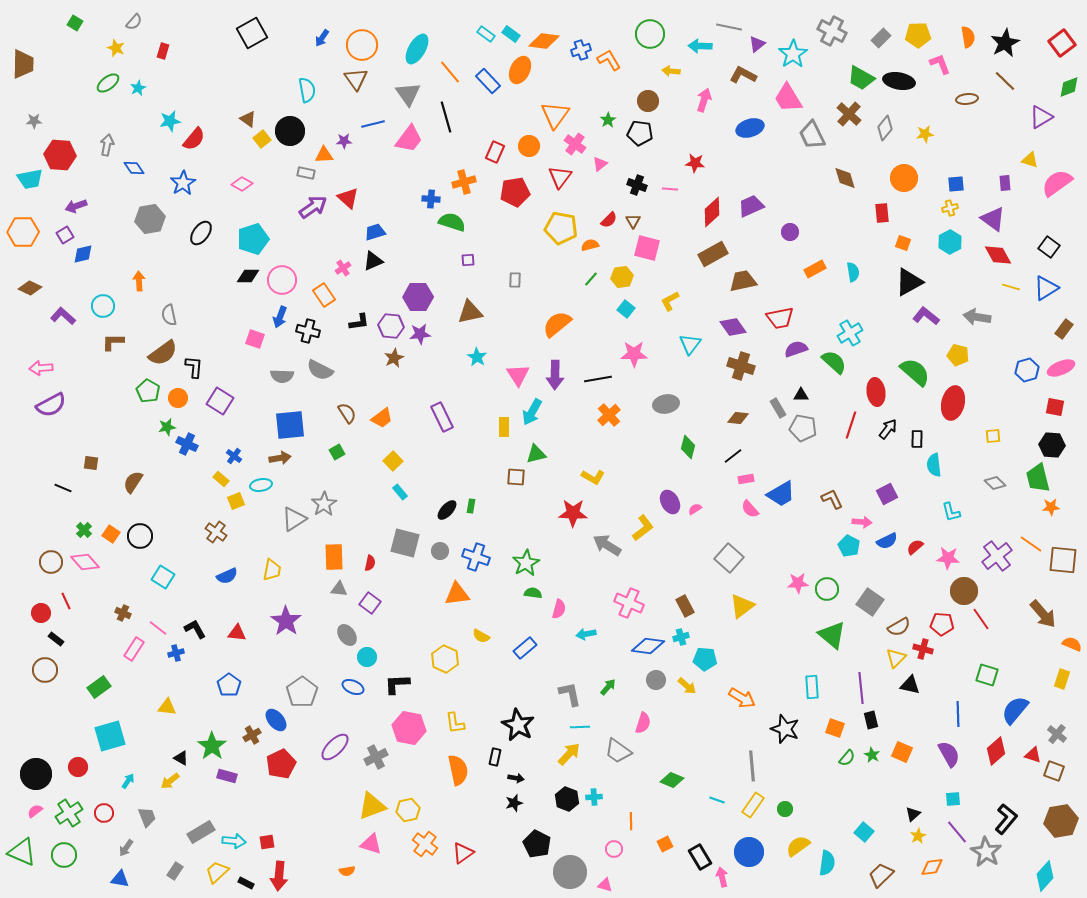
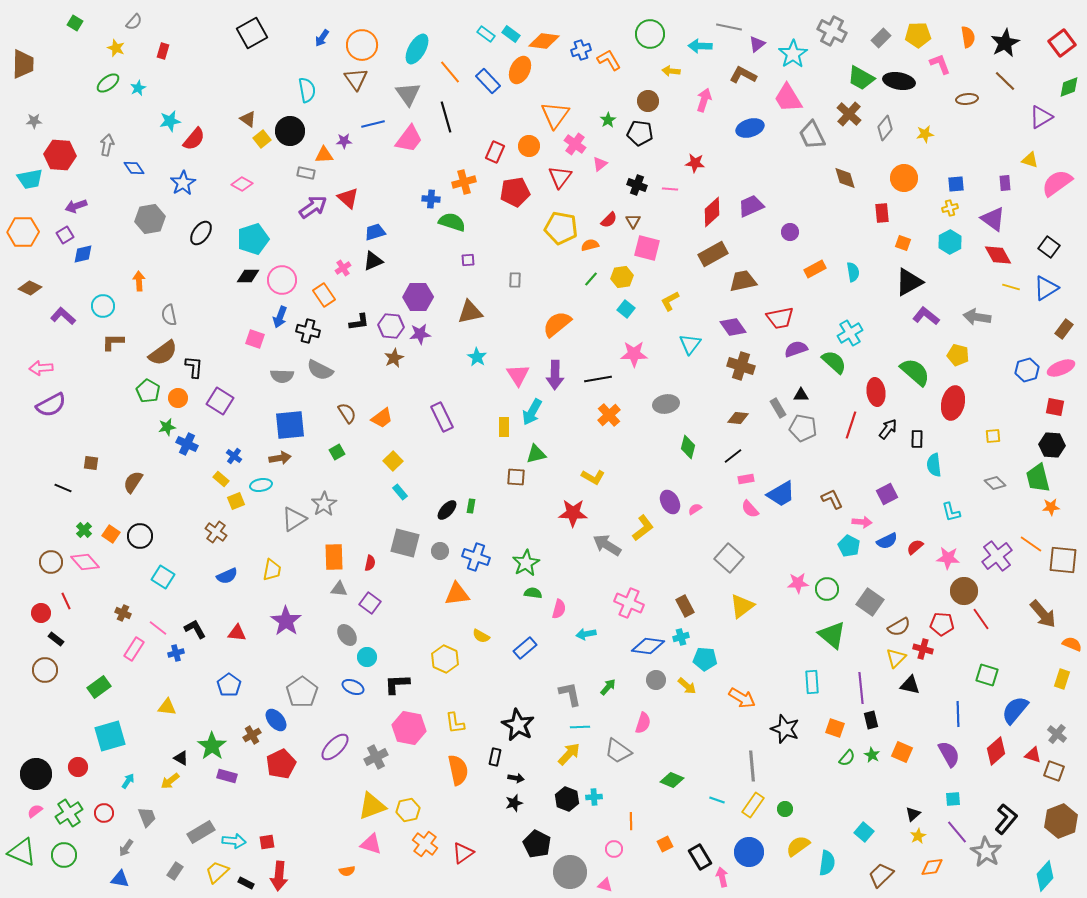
cyan rectangle at (812, 687): moved 5 px up
brown hexagon at (1061, 821): rotated 12 degrees counterclockwise
